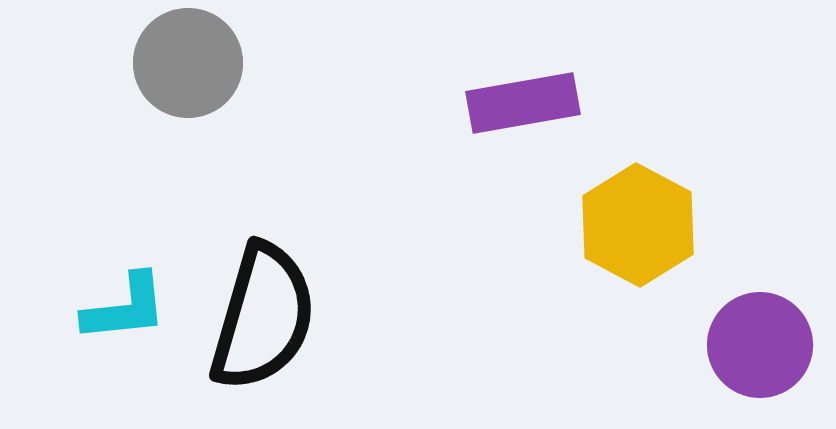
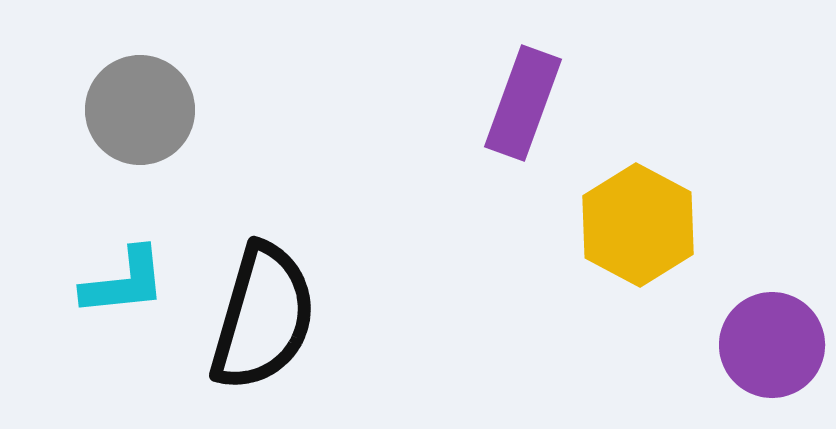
gray circle: moved 48 px left, 47 px down
purple rectangle: rotated 60 degrees counterclockwise
cyan L-shape: moved 1 px left, 26 px up
purple circle: moved 12 px right
